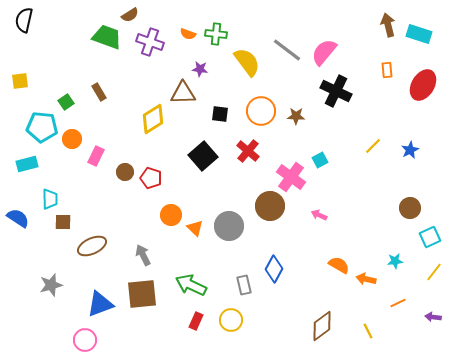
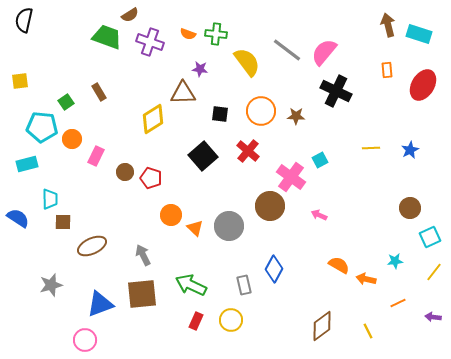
yellow line at (373, 146): moved 2 px left, 2 px down; rotated 42 degrees clockwise
